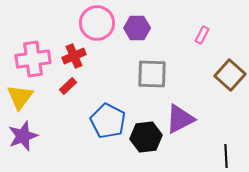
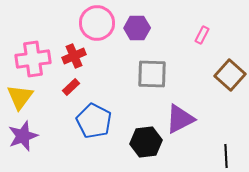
red rectangle: moved 3 px right, 1 px down
blue pentagon: moved 14 px left
black hexagon: moved 5 px down
